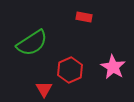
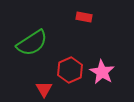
pink star: moved 11 px left, 5 px down
